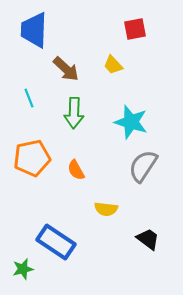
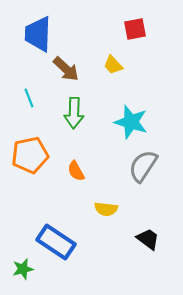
blue trapezoid: moved 4 px right, 4 px down
orange pentagon: moved 2 px left, 3 px up
orange semicircle: moved 1 px down
